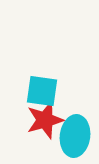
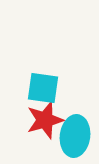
cyan square: moved 1 px right, 3 px up
